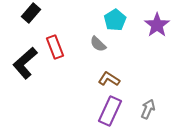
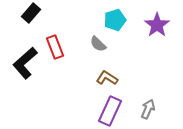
cyan pentagon: rotated 15 degrees clockwise
brown L-shape: moved 2 px left, 1 px up
